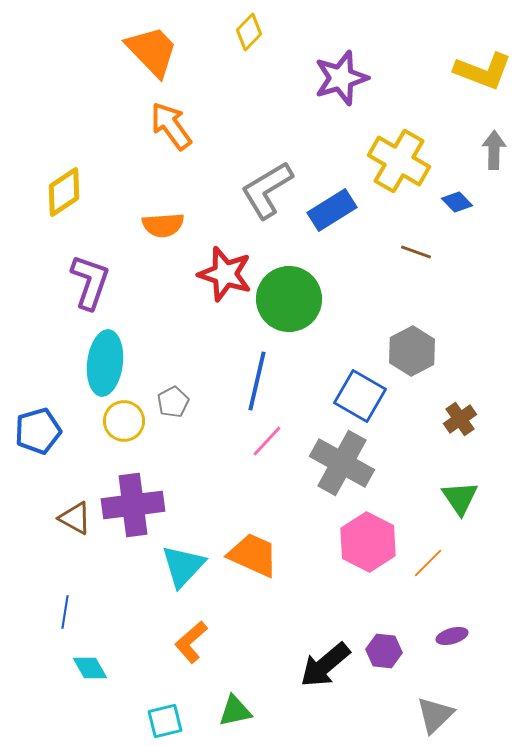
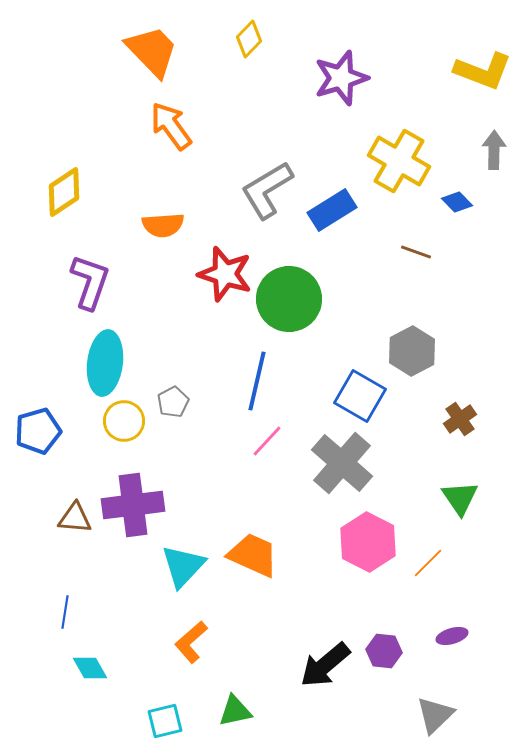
yellow diamond at (249, 32): moved 7 px down
gray cross at (342, 463): rotated 12 degrees clockwise
brown triangle at (75, 518): rotated 24 degrees counterclockwise
